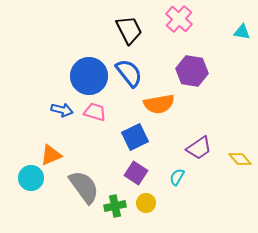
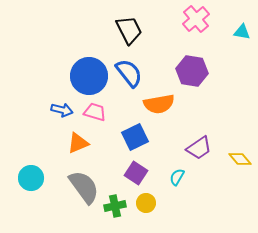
pink cross: moved 17 px right; rotated 8 degrees clockwise
orange triangle: moved 27 px right, 12 px up
